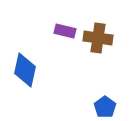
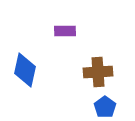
purple rectangle: rotated 15 degrees counterclockwise
brown cross: moved 34 px down; rotated 12 degrees counterclockwise
